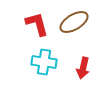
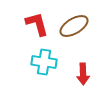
brown ellipse: moved 4 px down
red arrow: moved 6 px down; rotated 15 degrees counterclockwise
